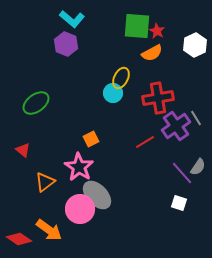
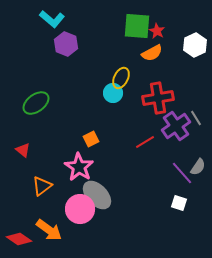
cyan L-shape: moved 20 px left
orange triangle: moved 3 px left, 4 px down
